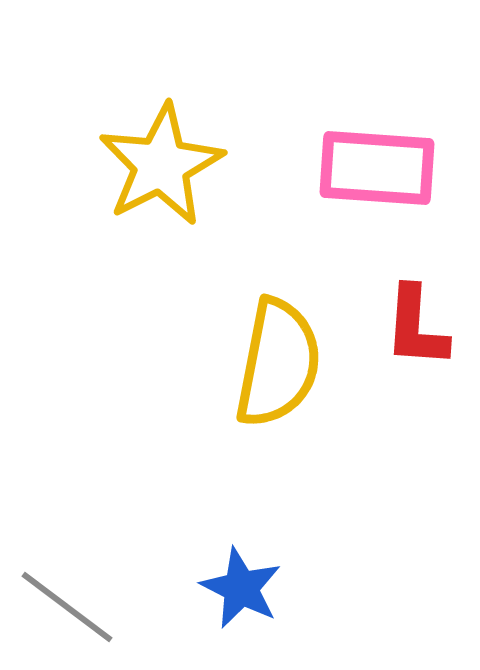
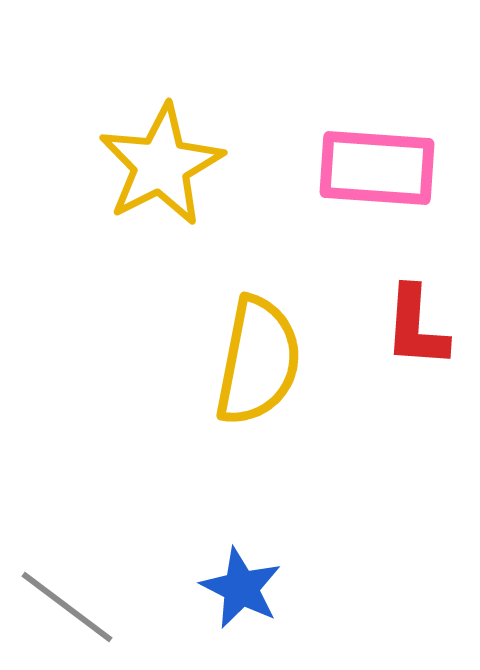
yellow semicircle: moved 20 px left, 2 px up
